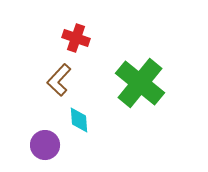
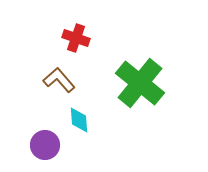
brown L-shape: rotated 96 degrees clockwise
